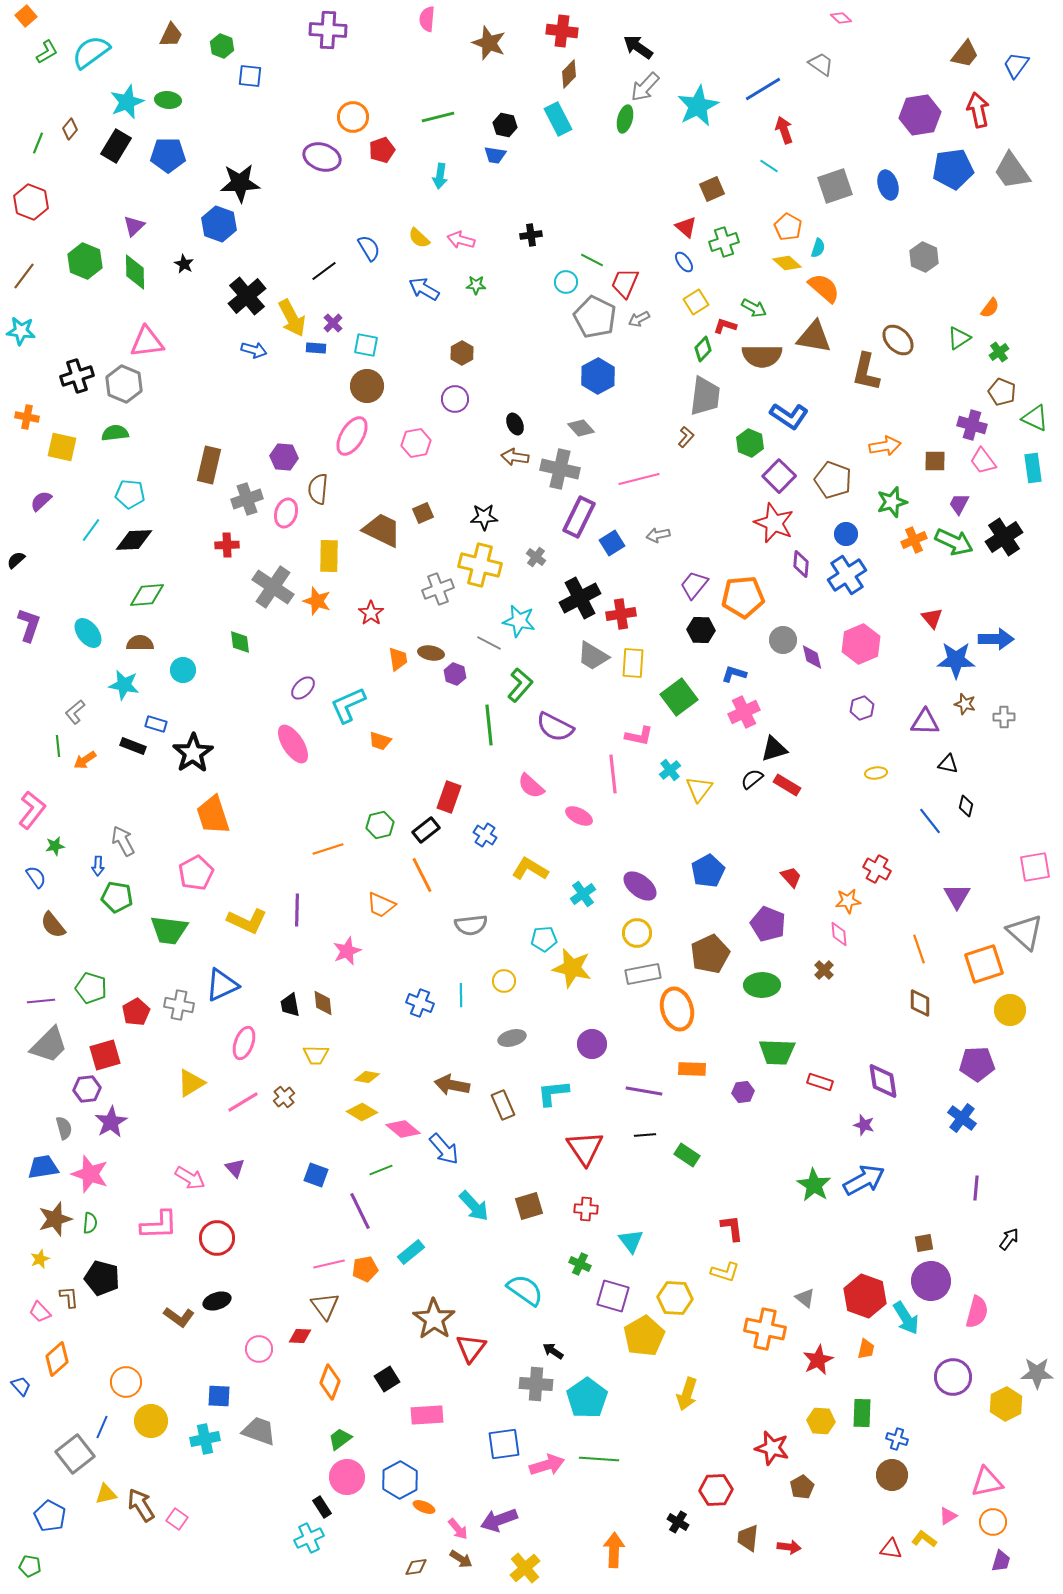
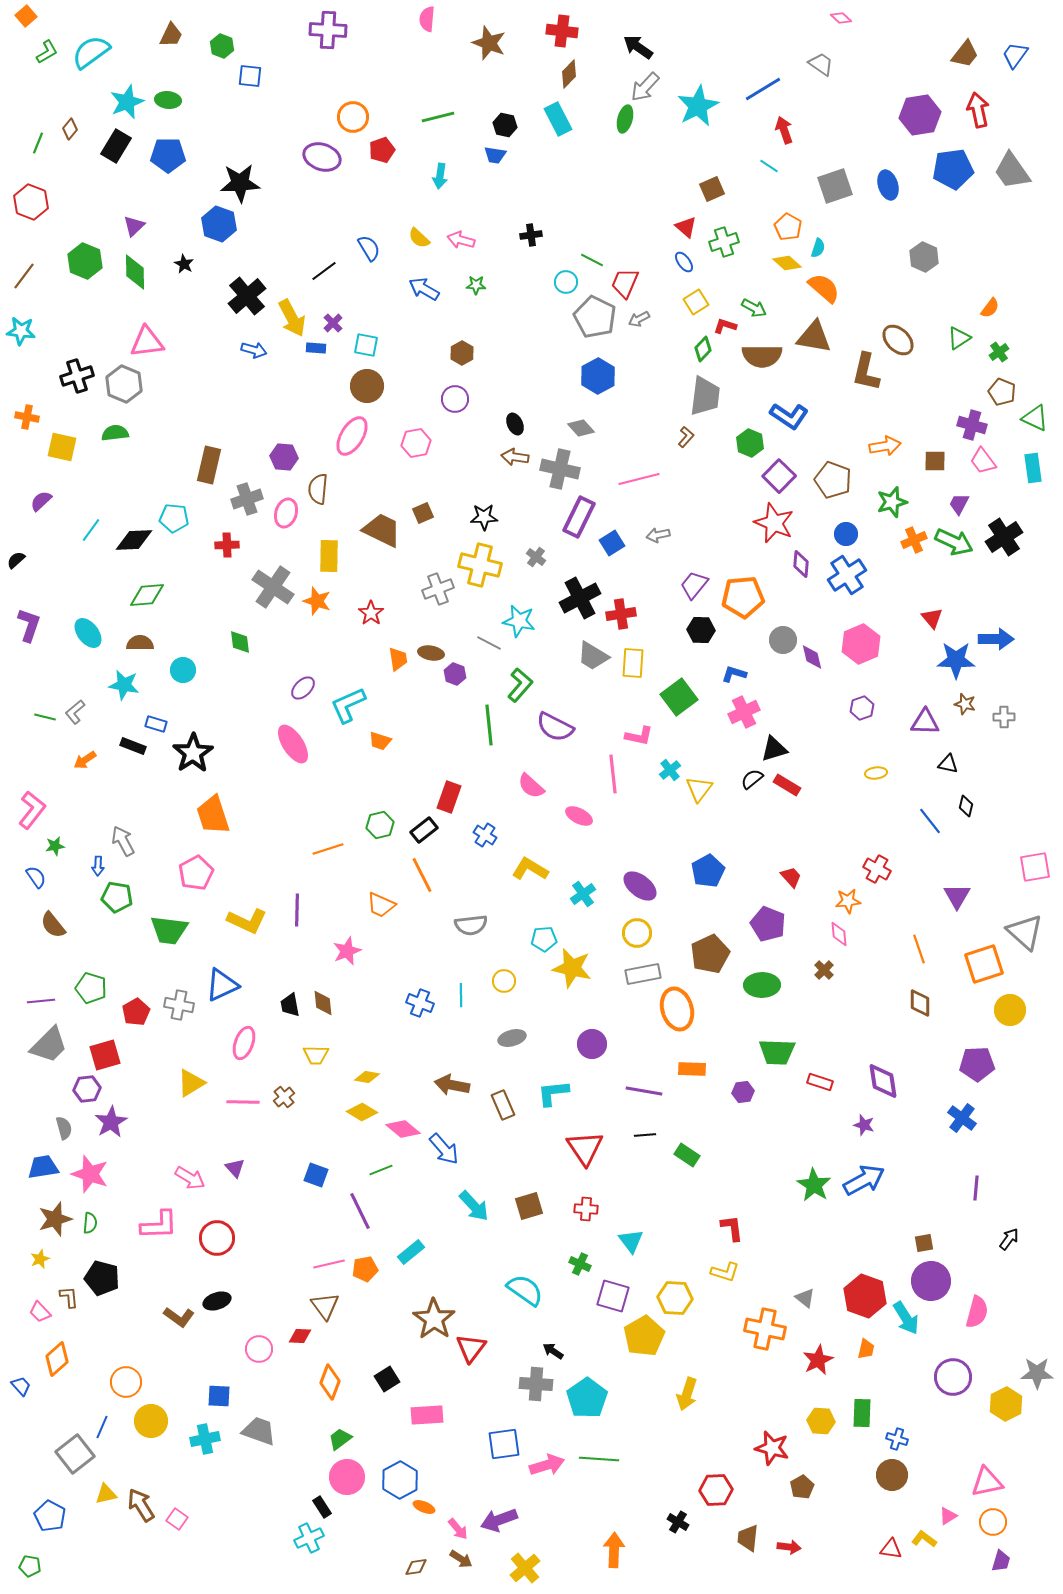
blue trapezoid at (1016, 65): moved 1 px left, 10 px up
cyan pentagon at (130, 494): moved 44 px right, 24 px down
green line at (58, 746): moved 13 px left, 29 px up; rotated 70 degrees counterclockwise
black rectangle at (426, 830): moved 2 px left
pink line at (243, 1102): rotated 32 degrees clockwise
